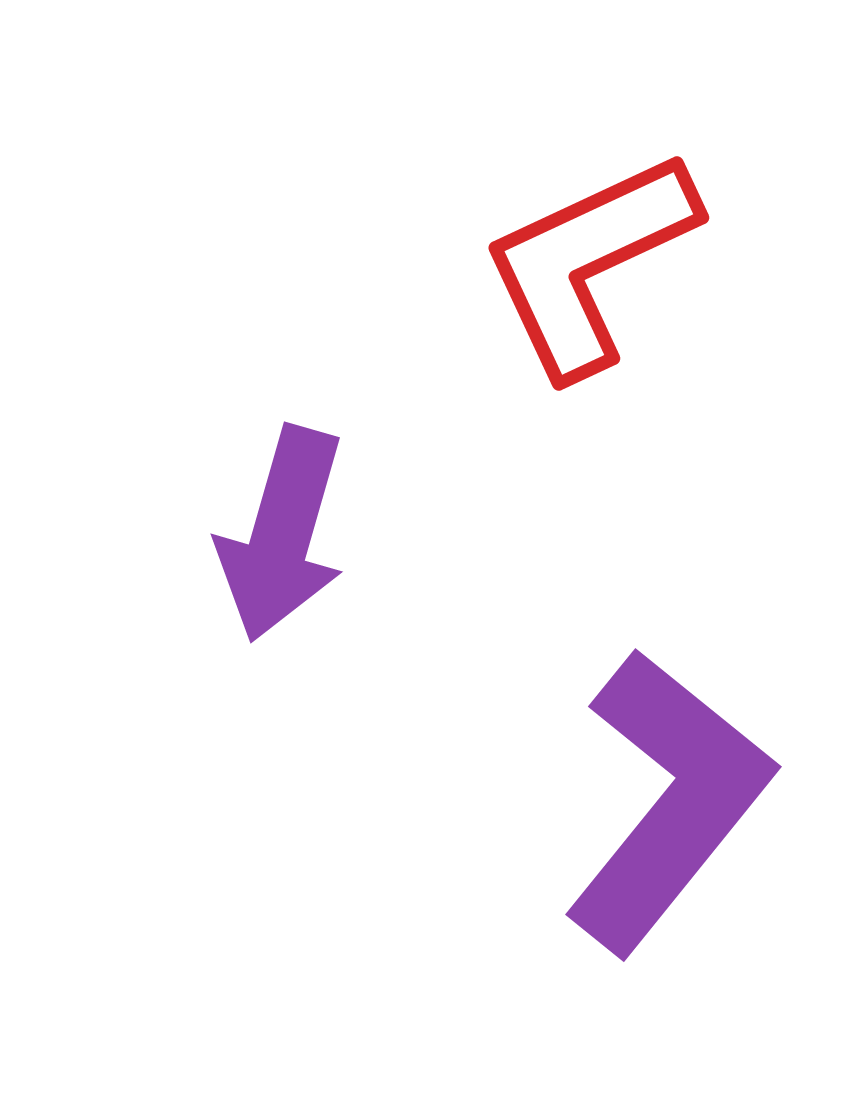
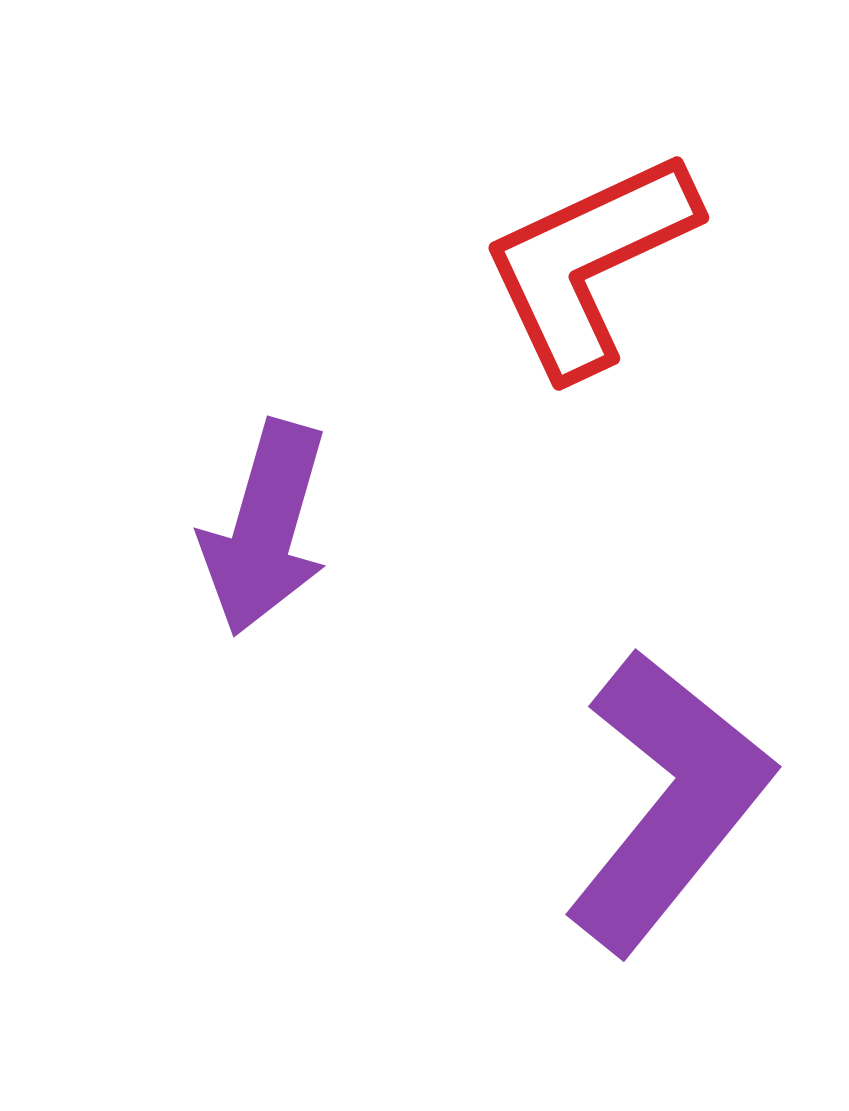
purple arrow: moved 17 px left, 6 px up
